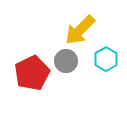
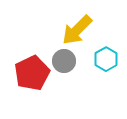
yellow arrow: moved 3 px left
gray circle: moved 2 px left
